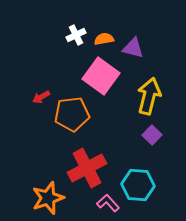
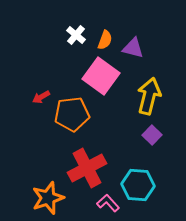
white cross: rotated 24 degrees counterclockwise
orange semicircle: moved 1 px right, 1 px down; rotated 120 degrees clockwise
